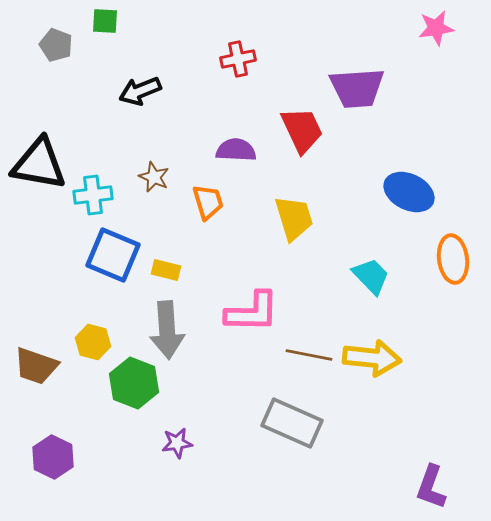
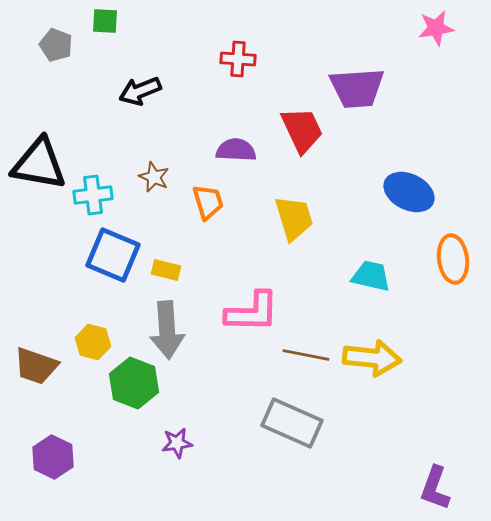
red cross: rotated 16 degrees clockwise
cyan trapezoid: rotated 33 degrees counterclockwise
brown line: moved 3 px left
purple L-shape: moved 4 px right, 1 px down
